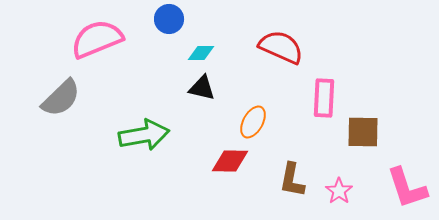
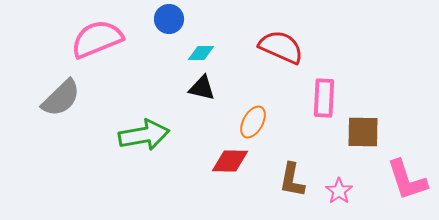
pink L-shape: moved 8 px up
